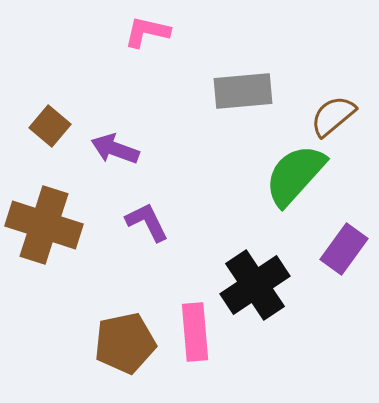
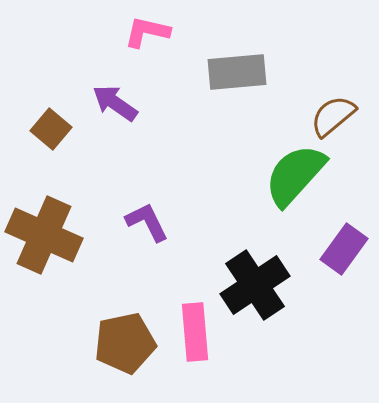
gray rectangle: moved 6 px left, 19 px up
brown square: moved 1 px right, 3 px down
purple arrow: moved 46 px up; rotated 15 degrees clockwise
brown cross: moved 10 px down; rotated 6 degrees clockwise
